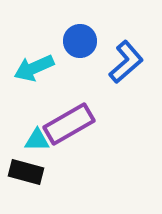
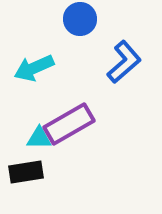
blue circle: moved 22 px up
blue L-shape: moved 2 px left
cyan triangle: moved 2 px right, 2 px up
black rectangle: rotated 24 degrees counterclockwise
